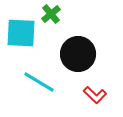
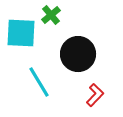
green cross: moved 1 px down
cyan line: rotated 28 degrees clockwise
red L-shape: rotated 90 degrees counterclockwise
